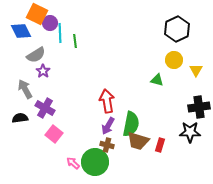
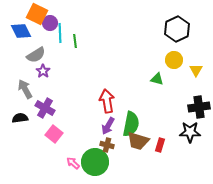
green triangle: moved 1 px up
